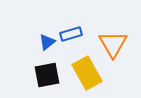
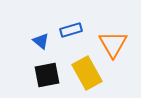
blue rectangle: moved 4 px up
blue triangle: moved 6 px left, 1 px up; rotated 42 degrees counterclockwise
